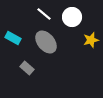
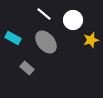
white circle: moved 1 px right, 3 px down
